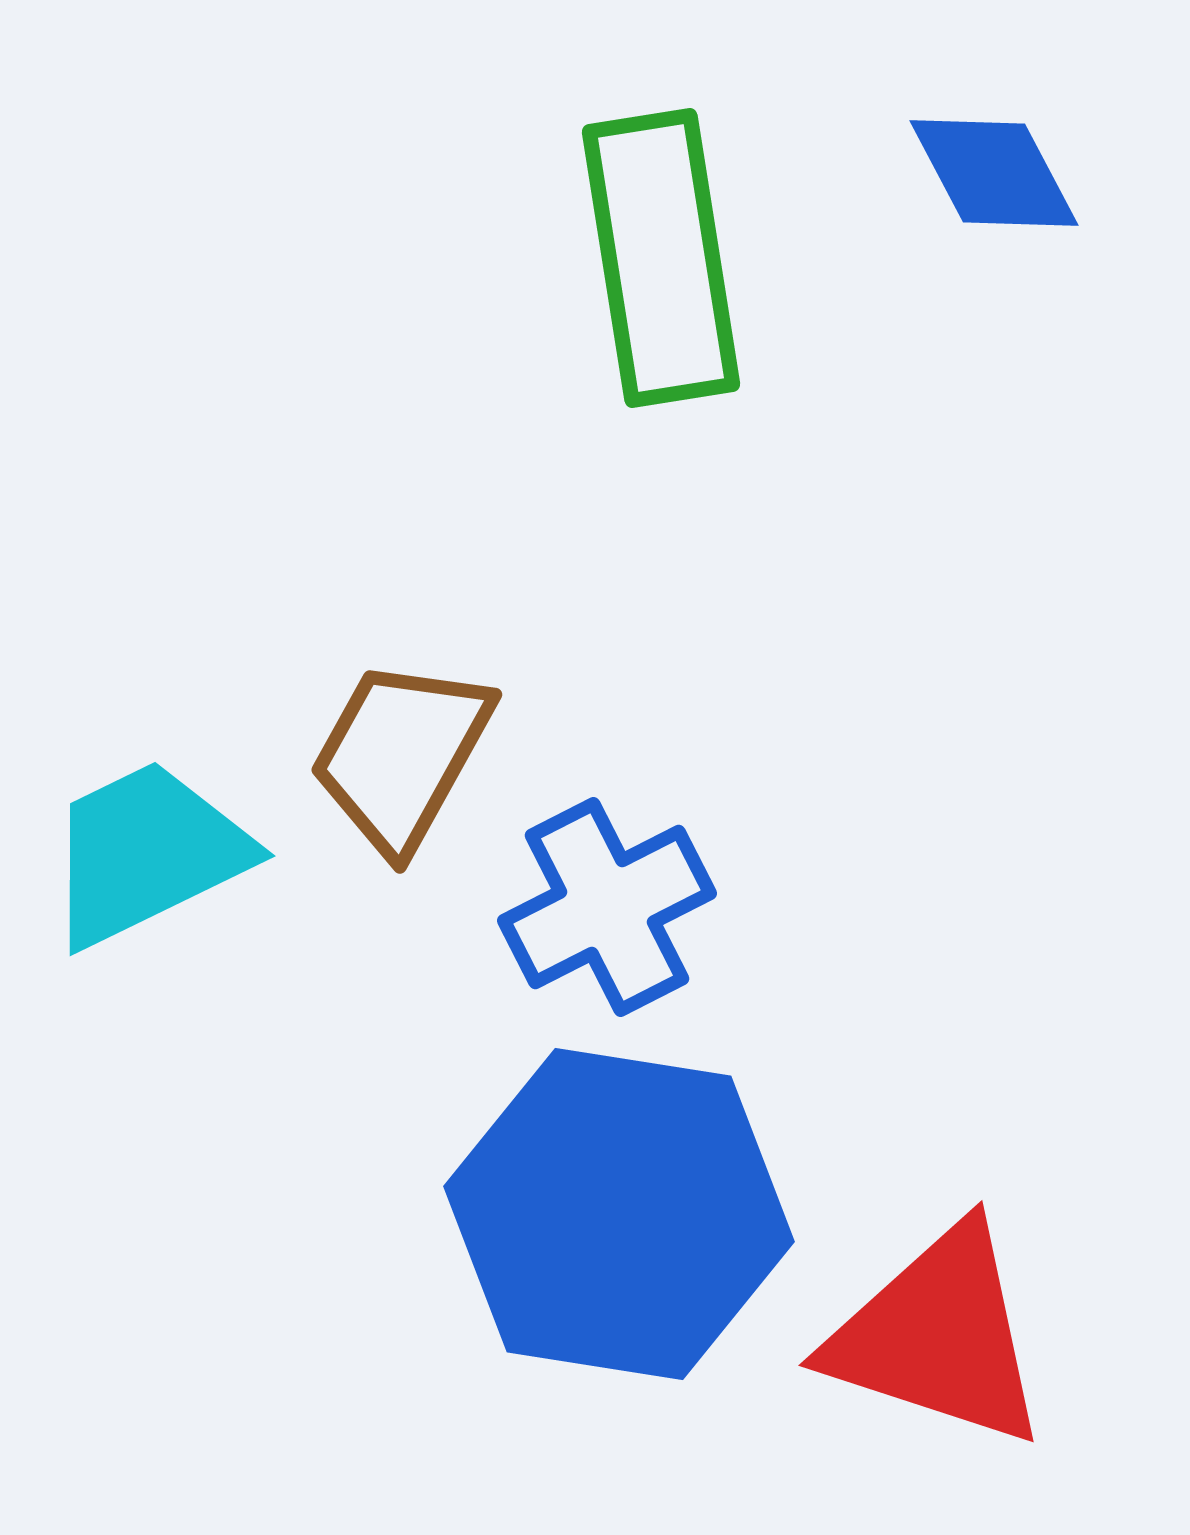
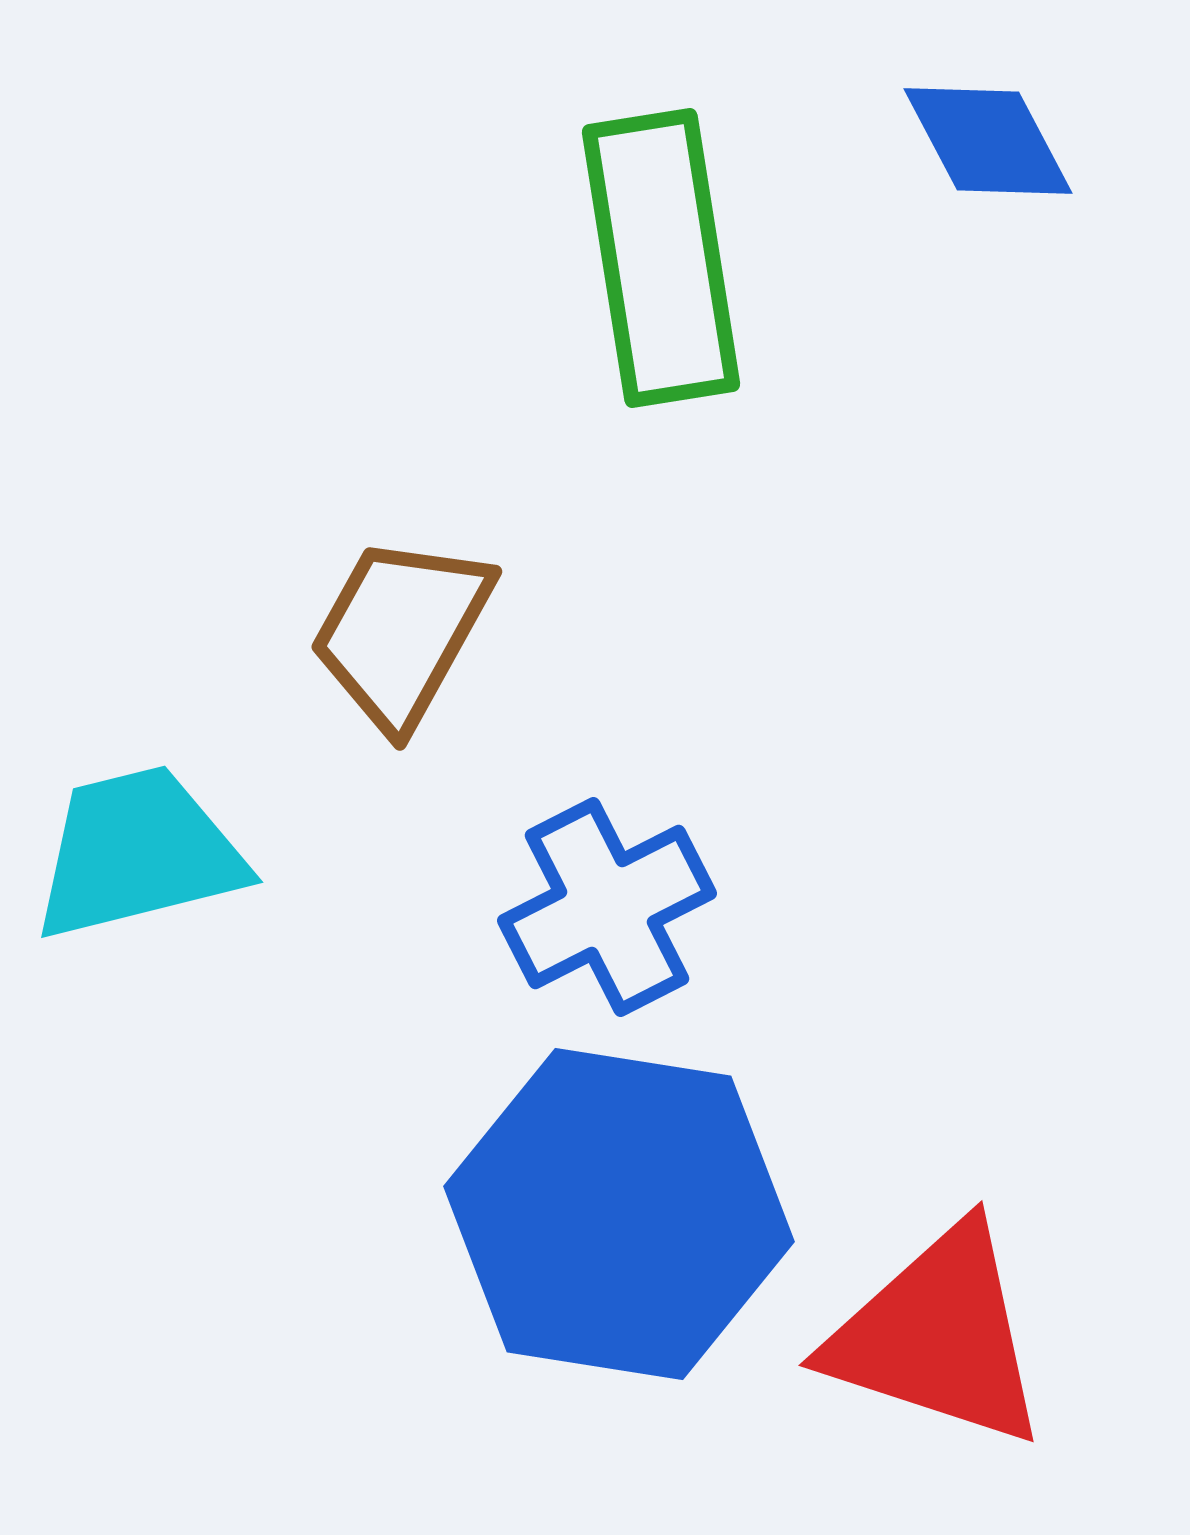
blue diamond: moved 6 px left, 32 px up
brown trapezoid: moved 123 px up
cyan trapezoid: moved 9 px left; rotated 12 degrees clockwise
